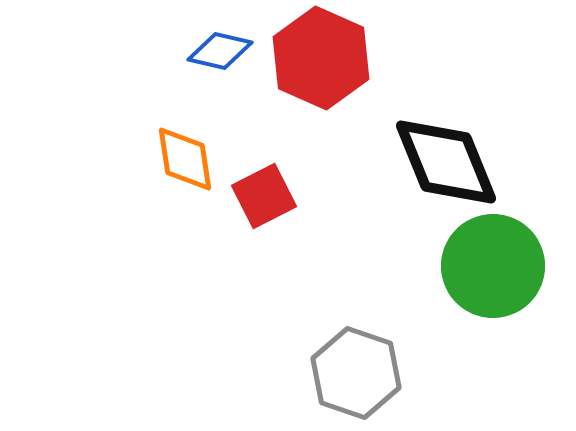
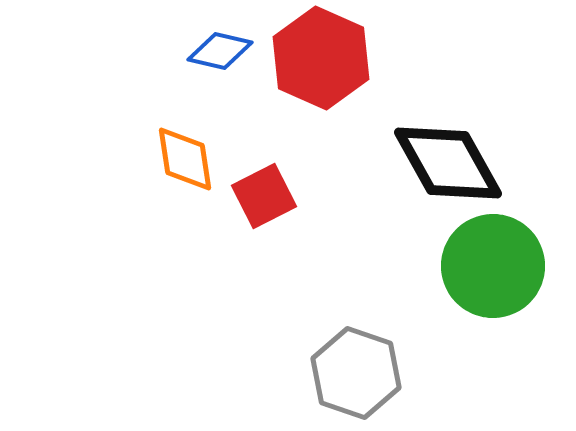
black diamond: moved 2 px right, 1 px down; rotated 7 degrees counterclockwise
